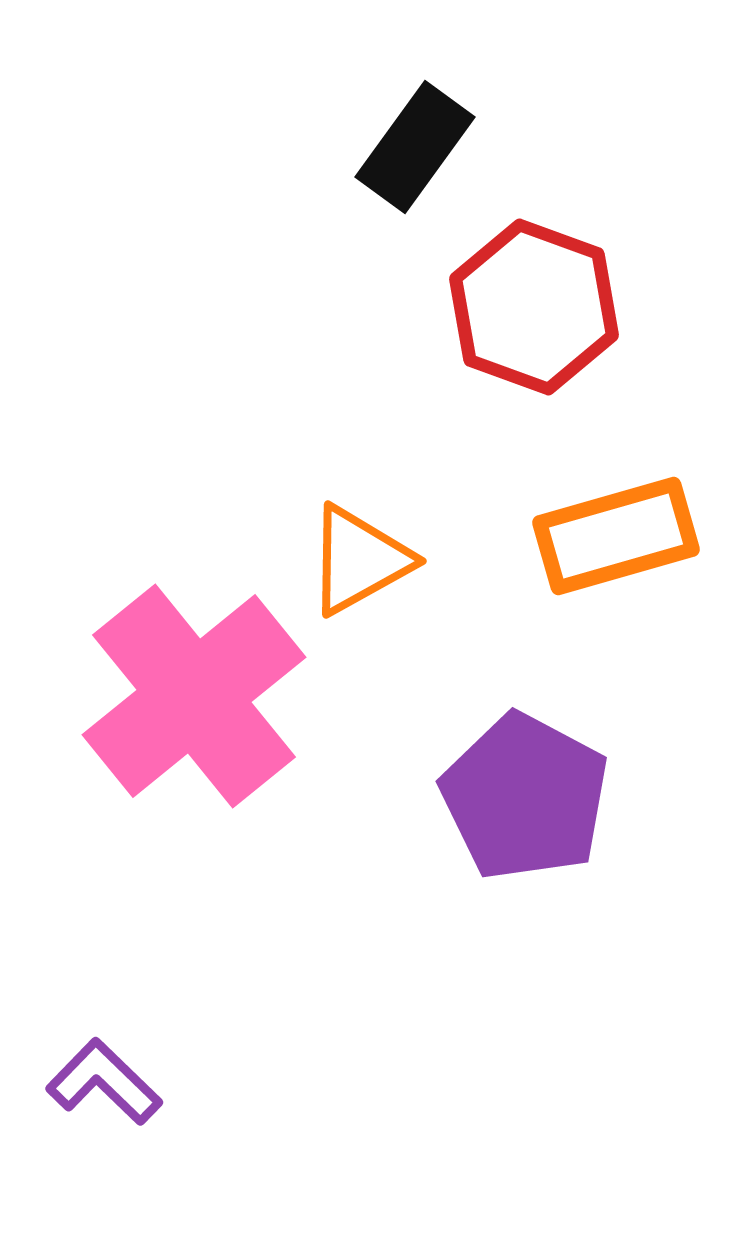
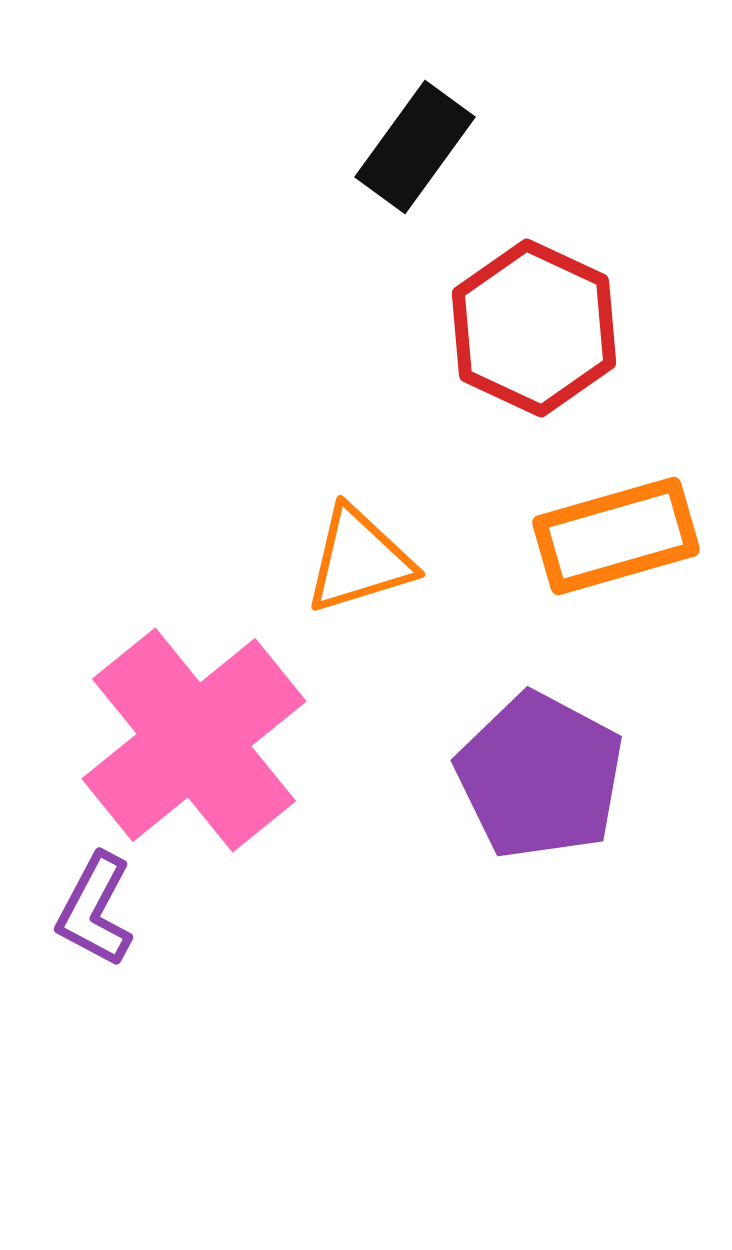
red hexagon: moved 21 px down; rotated 5 degrees clockwise
orange triangle: rotated 12 degrees clockwise
pink cross: moved 44 px down
purple pentagon: moved 15 px right, 21 px up
purple L-shape: moved 9 px left, 172 px up; rotated 106 degrees counterclockwise
